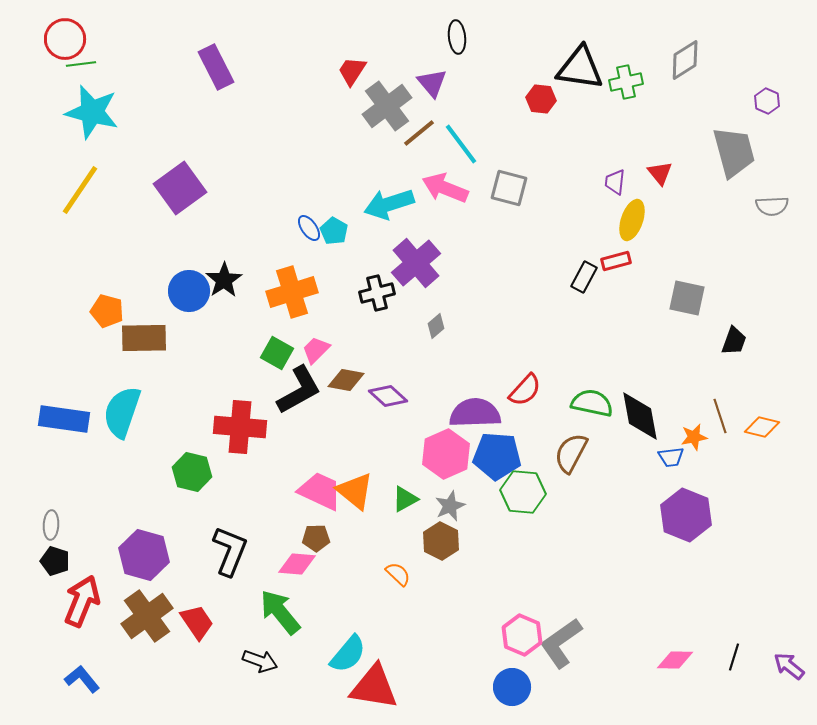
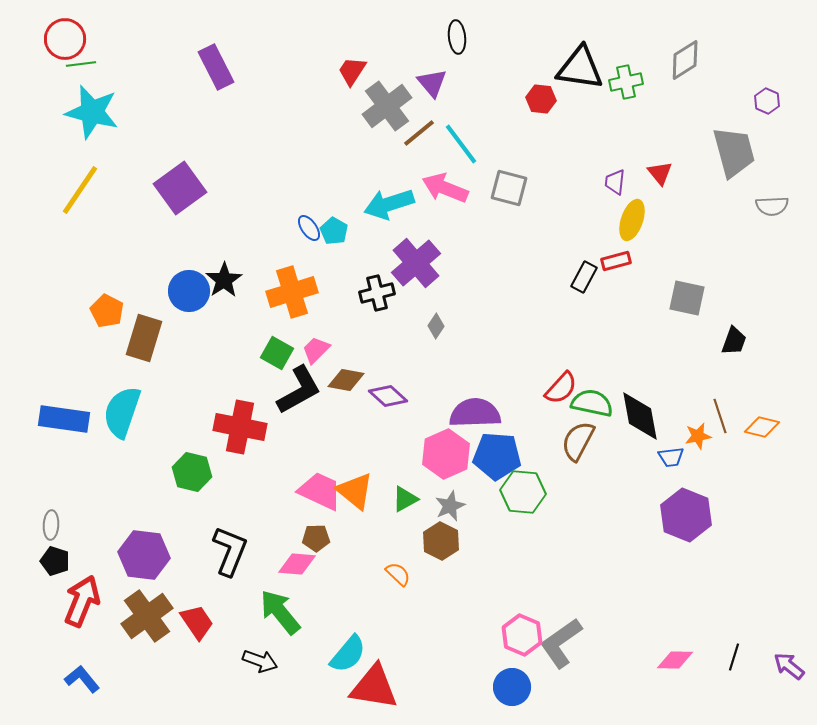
orange pentagon at (107, 311): rotated 12 degrees clockwise
gray diamond at (436, 326): rotated 15 degrees counterclockwise
brown rectangle at (144, 338): rotated 72 degrees counterclockwise
red semicircle at (525, 390): moved 36 px right, 2 px up
red cross at (240, 427): rotated 6 degrees clockwise
orange star at (694, 437): moved 4 px right, 1 px up
brown semicircle at (571, 453): moved 7 px right, 12 px up
purple hexagon at (144, 555): rotated 9 degrees counterclockwise
